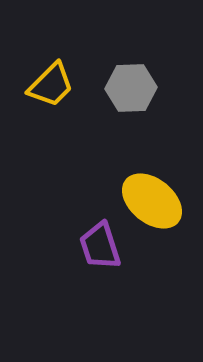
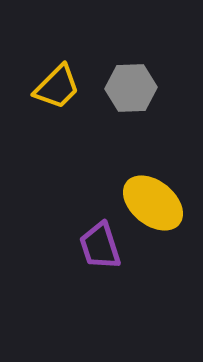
yellow trapezoid: moved 6 px right, 2 px down
yellow ellipse: moved 1 px right, 2 px down
